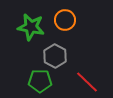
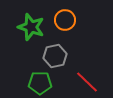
green star: rotated 8 degrees clockwise
gray hexagon: rotated 20 degrees clockwise
green pentagon: moved 2 px down
